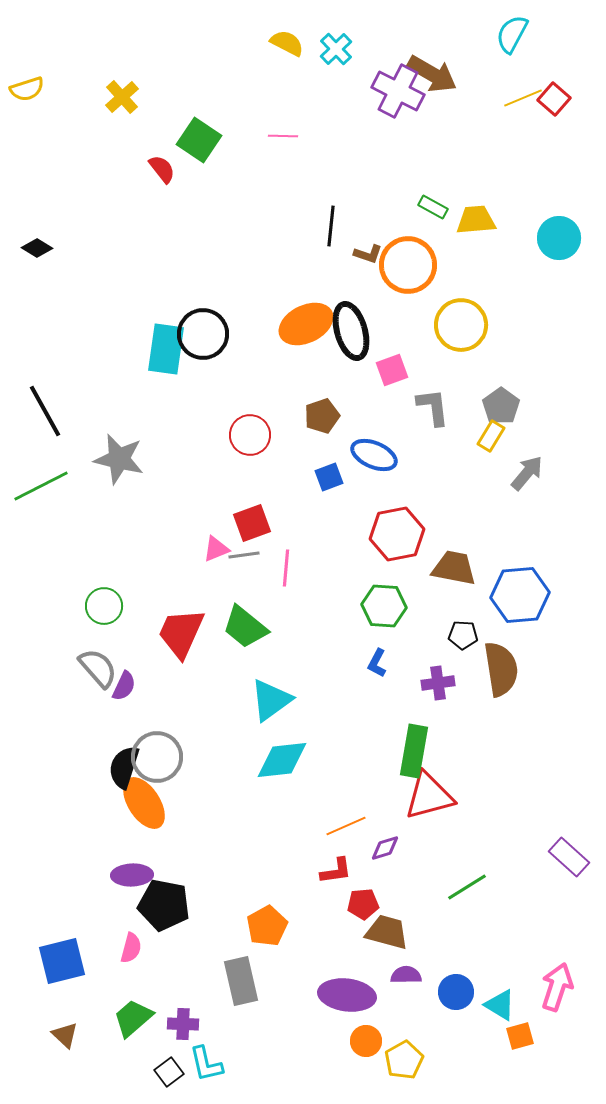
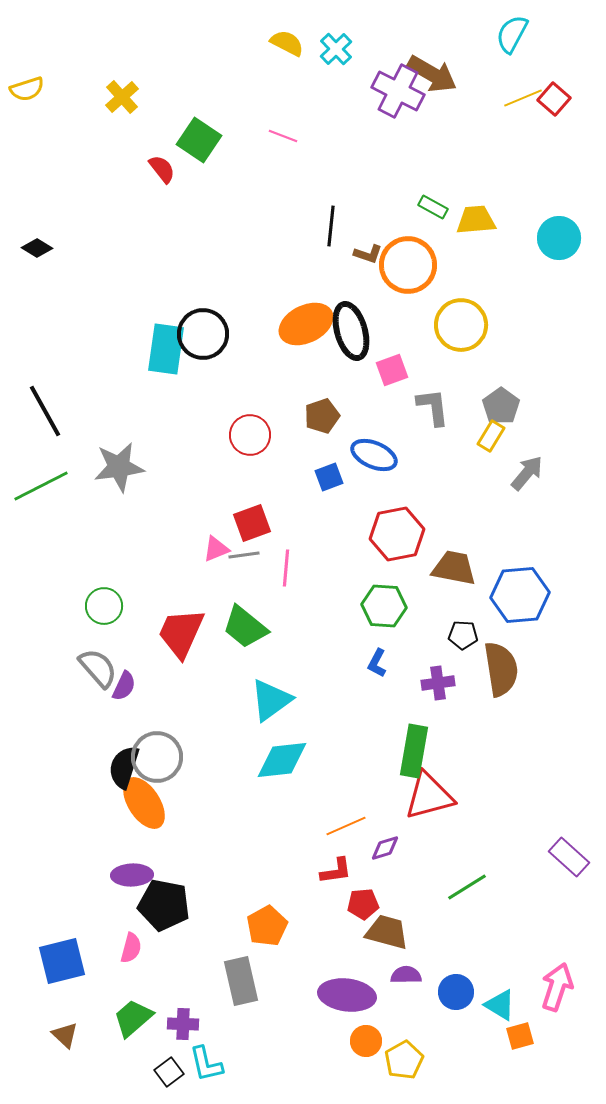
pink line at (283, 136): rotated 20 degrees clockwise
gray star at (119, 459): moved 8 px down; rotated 21 degrees counterclockwise
